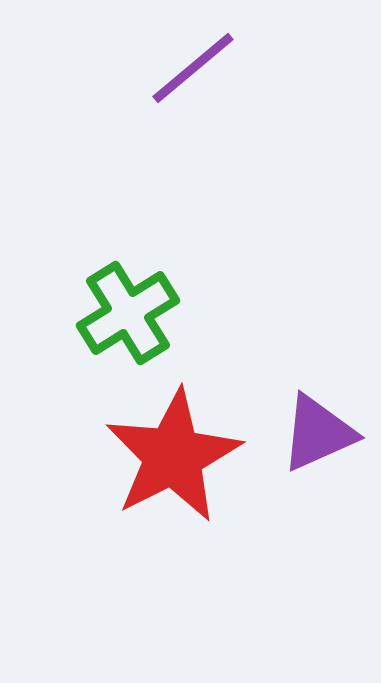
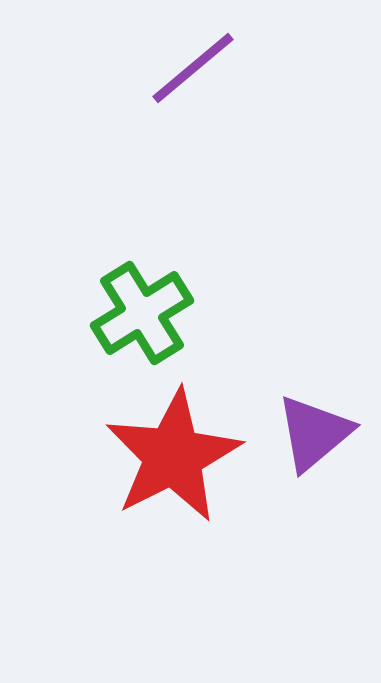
green cross: moved 14 px right
purple triangle: moved 4 px left; rotated 16 degrees counterclockwise
